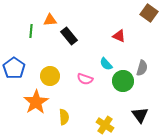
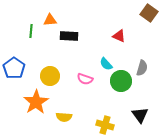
black rectangle: rotated 48 degrees counterclockwise
green circle: moved 2 px left
yellow semicircle: rotated 98 degrees clockwise
yellow cross: rotated 18 degrees counterclockwise
